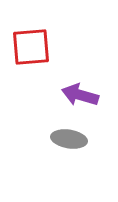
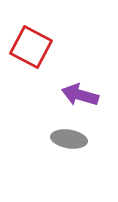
red square: rotated 33 degrees clockwise
